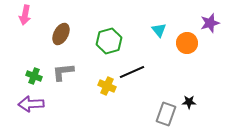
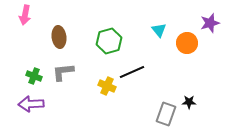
brown ellipse: moved 2 px left, 3 px down; rotated 35 degrees counterclockwise
